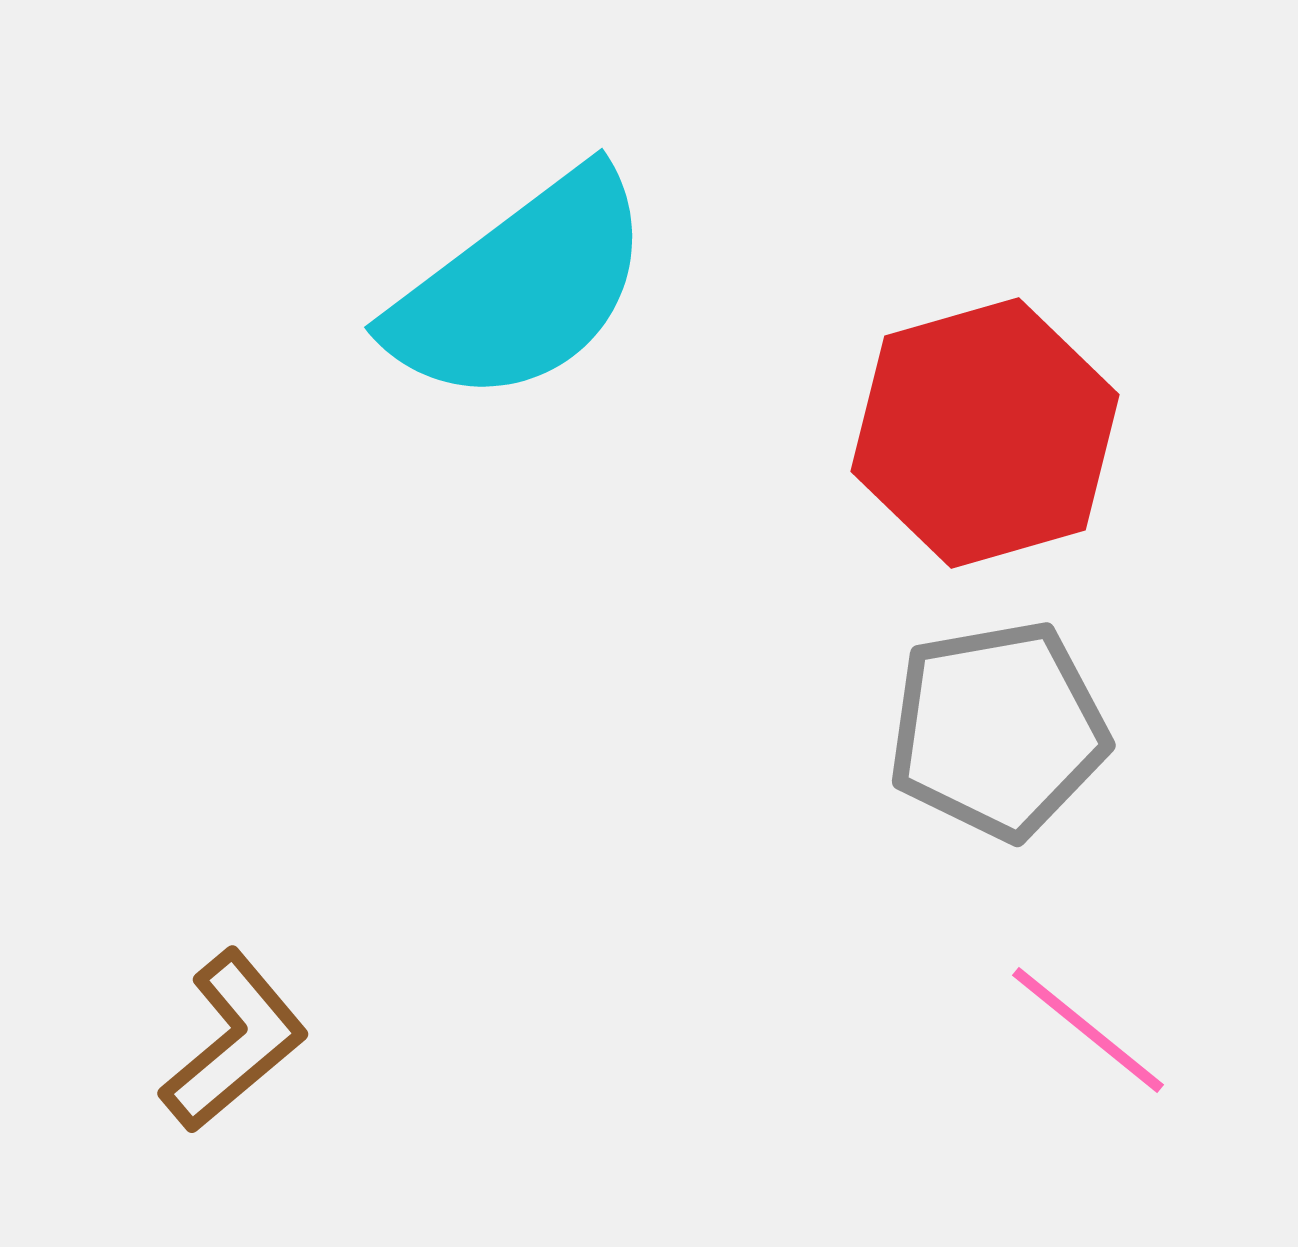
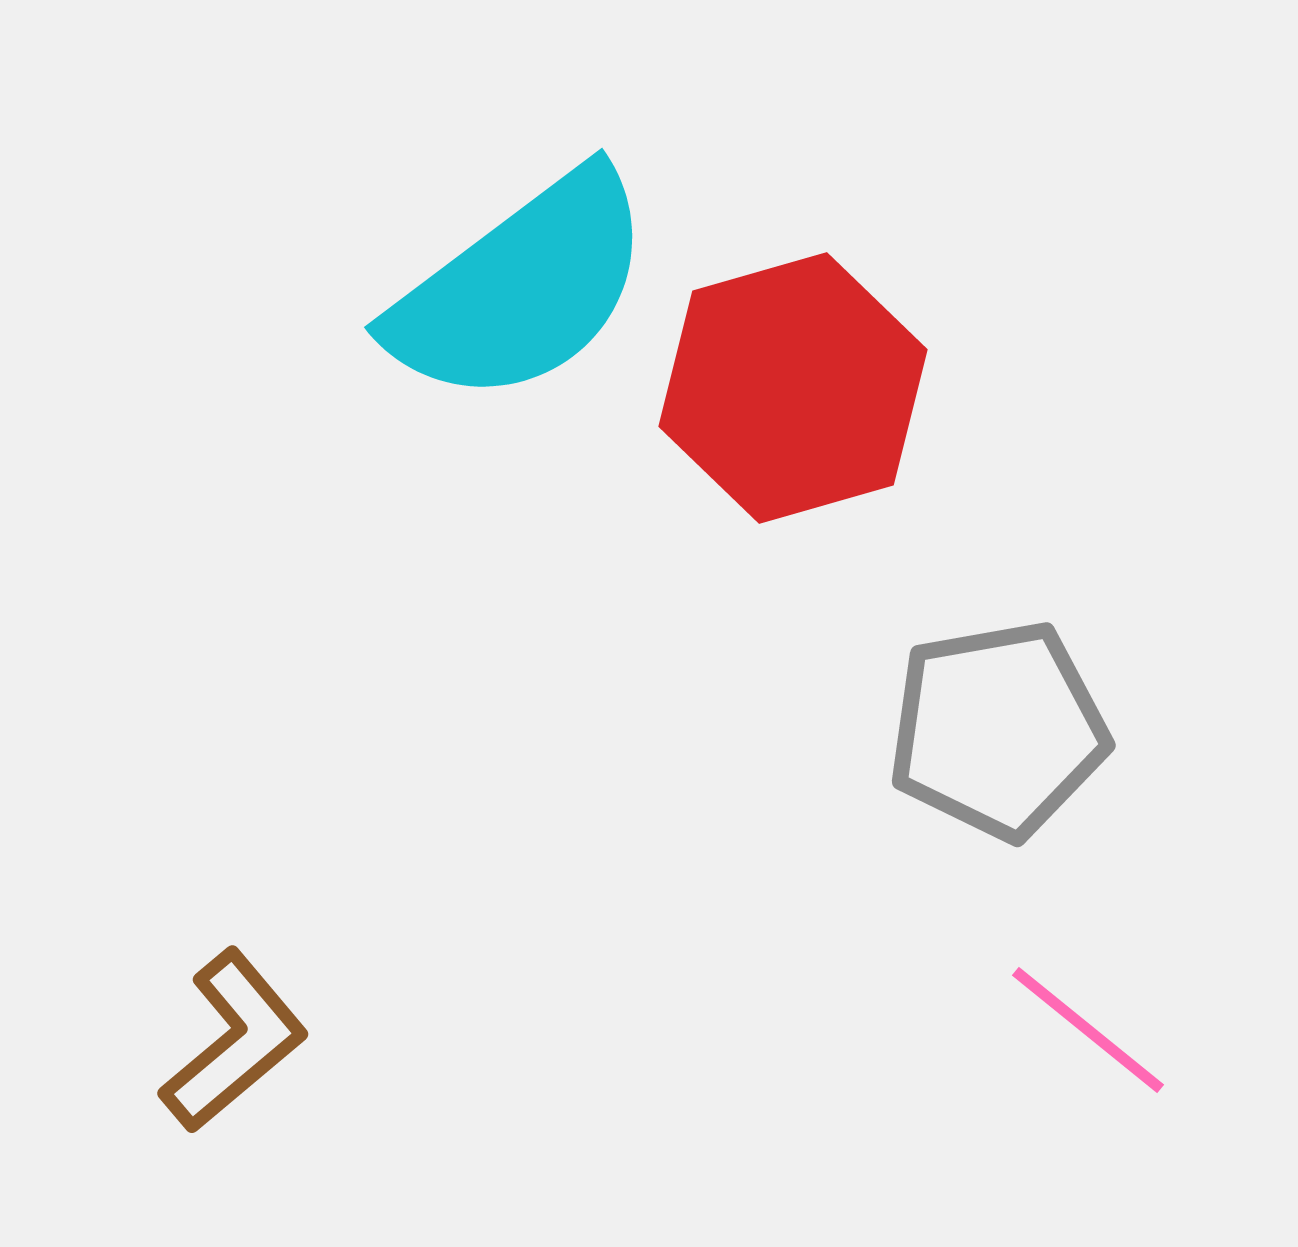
red hexagon: moved 192 px left, 45 px up
